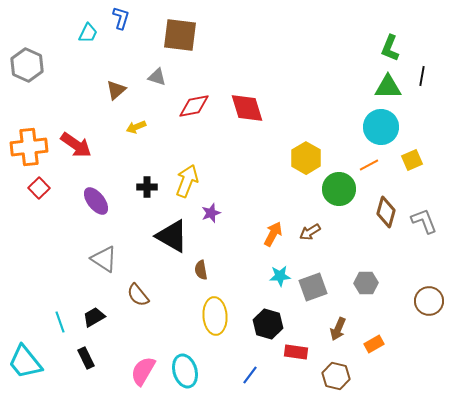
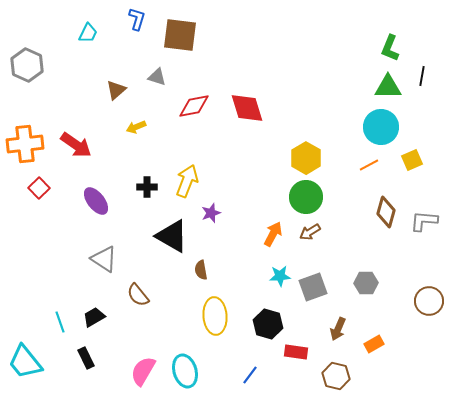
blue L-shape at (121, 18): moved 16 px right, 1 px down
orange cross at (29, 147): moved 4 px left, 3 px up
green circle at (339, 189): moved 33 px left, 8 px down
gray L-shape at (424, 221): rotated 64 degrees counterclockwise
